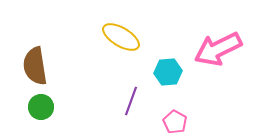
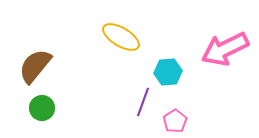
pink arrow: moved 7 px right
brown semicircle: rotated 48 degrees clockwise
purple line: moved 12 px right, 1 px down
green circle: moved 1 px right, 1 px down
pink pentagon: moved 1 px up; rotated 10 degrees clockwise
